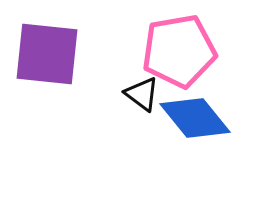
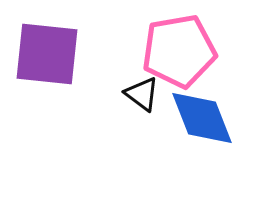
blue diamond: moved 7 px right; rotated 18 degrees clockwise
